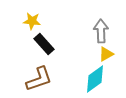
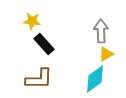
brown L-shape: rotated 20 degrees clockwise
